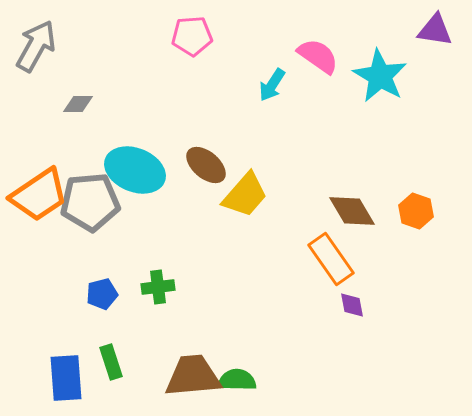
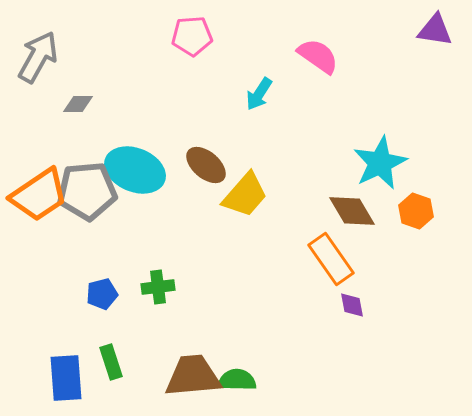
gray arrow: moved 2 px right, 11 px down
cyan star: moved 87 px down; rotated 16 degrees clockwise
cyan arrow: moved 13 px left, 9 px down
gray pentagon: moved 3 px left, 11 px up
